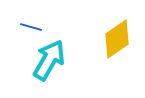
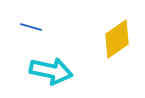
cyan arrow: moved 2 px right, 11 px down; rotated 72 degrees clockwise
